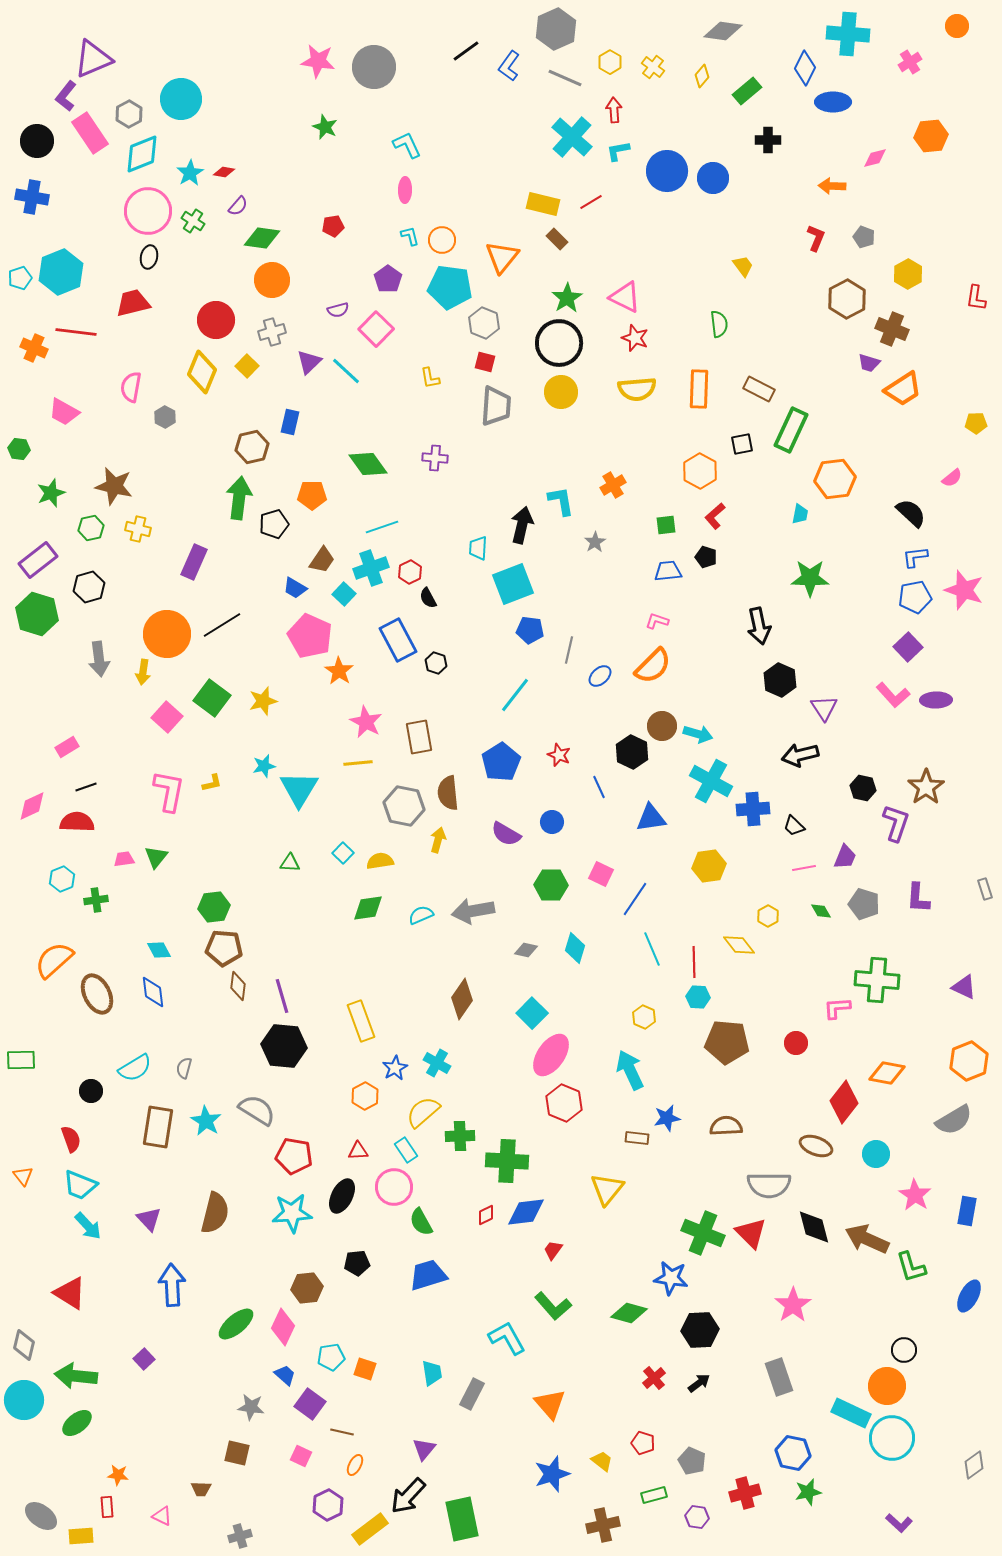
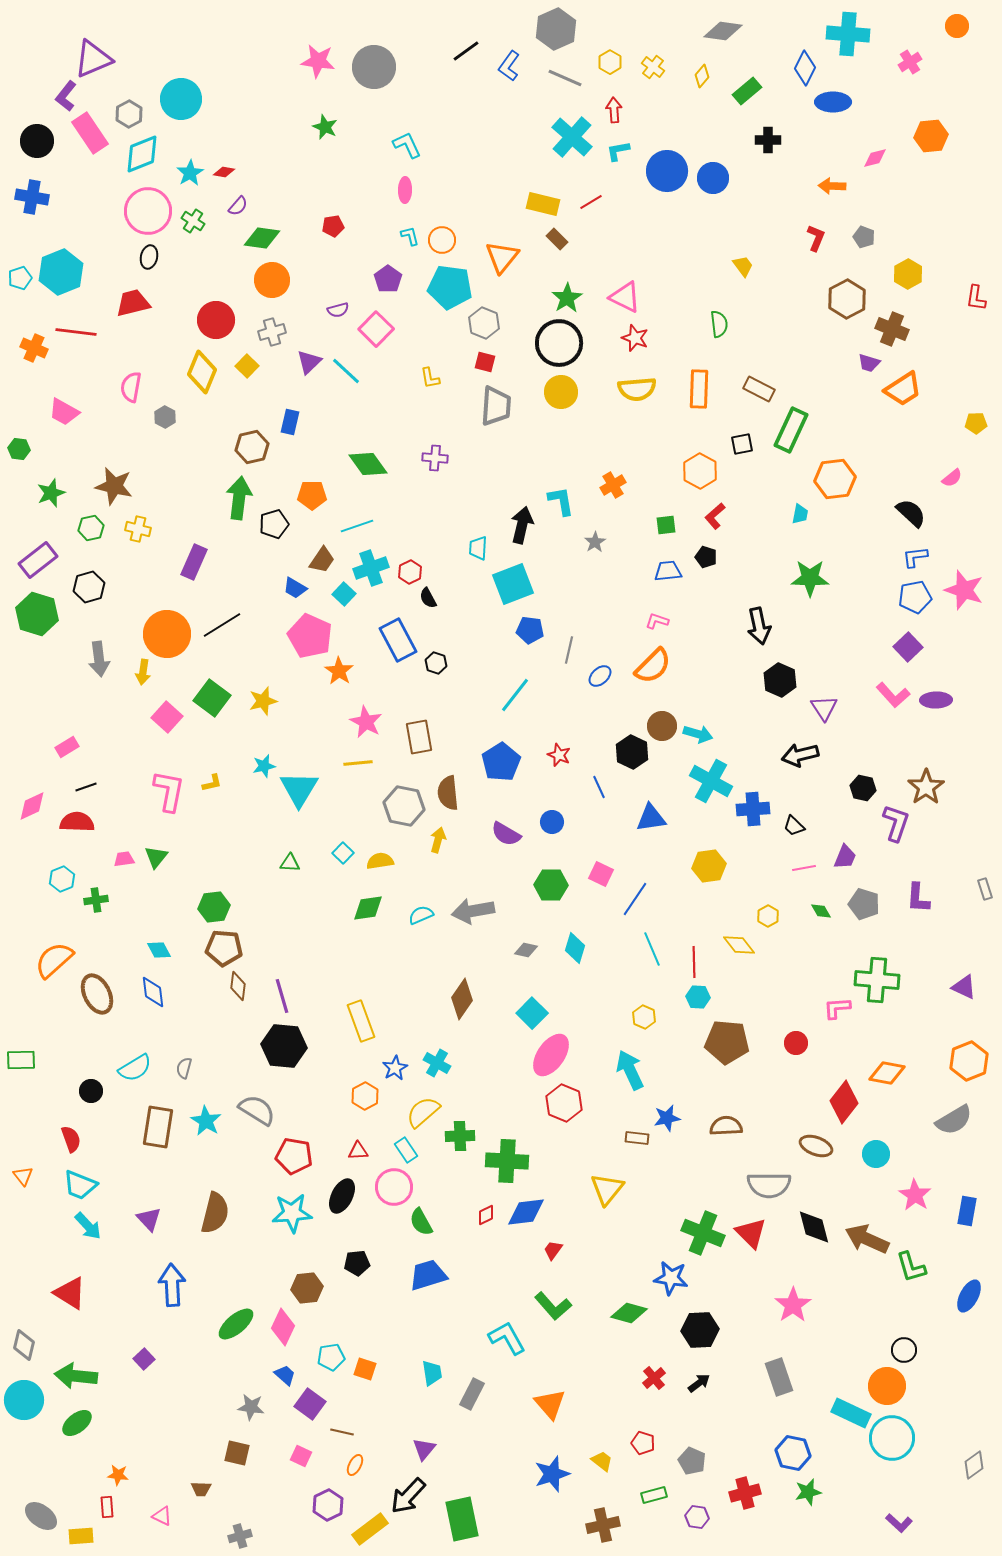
cyan line at (382, 527): moved 25 px left, 1 px up
